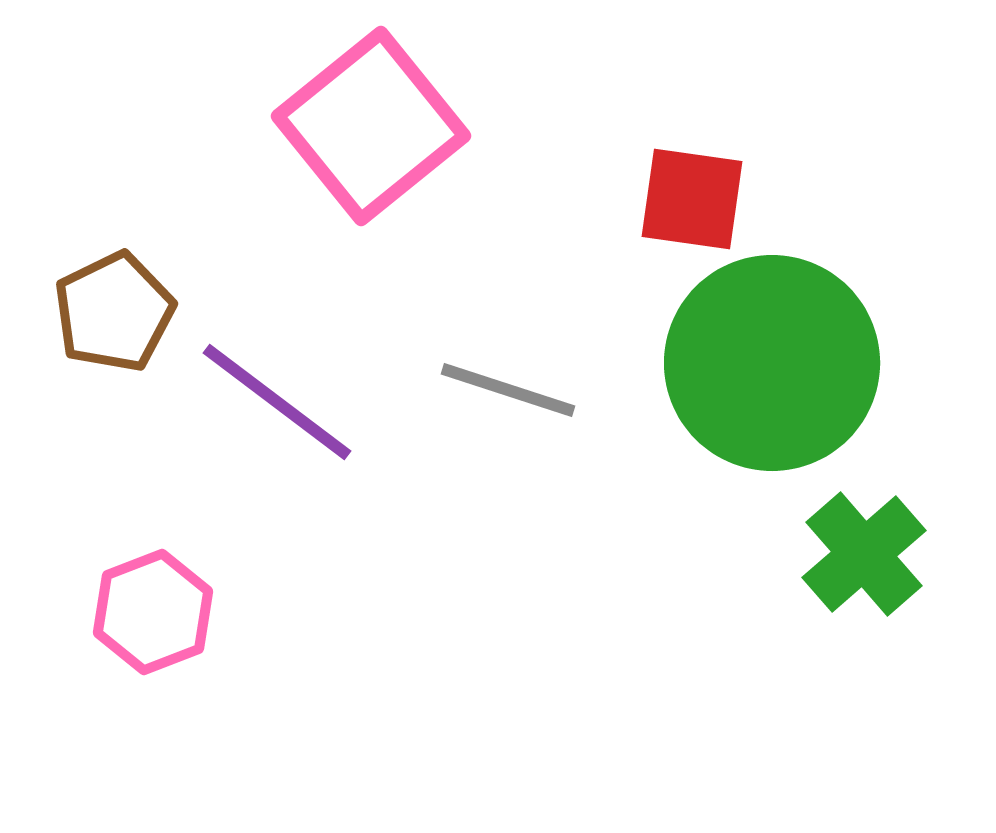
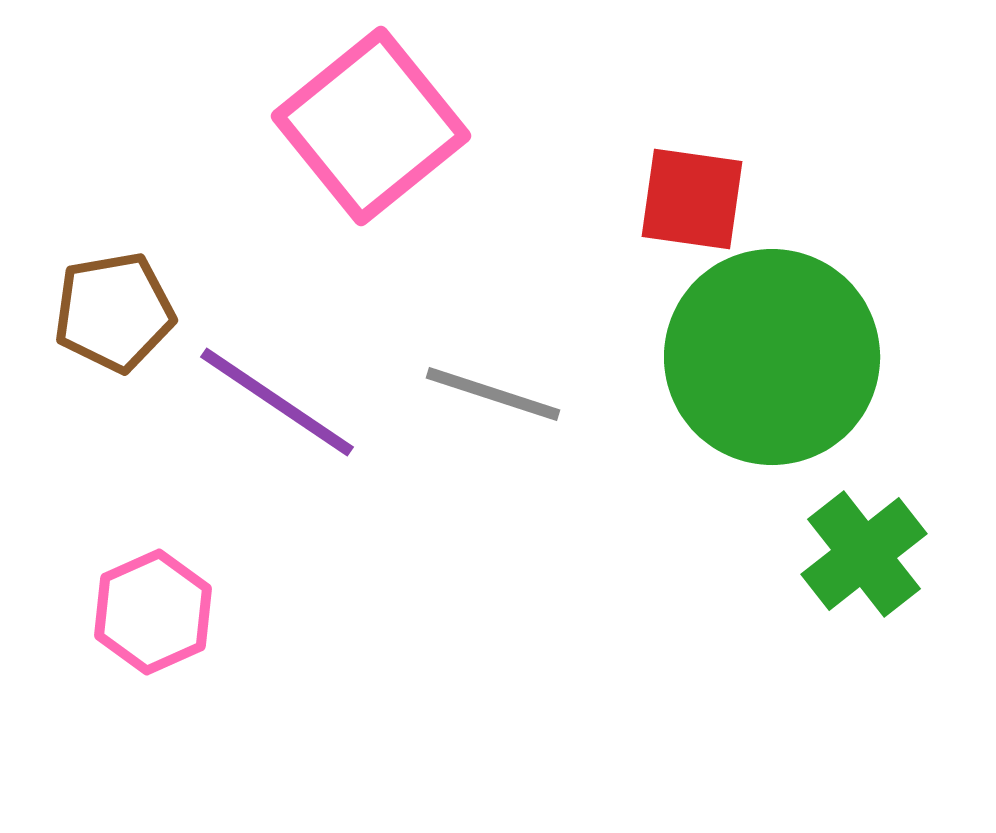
brown pentagon: rotated 16 degrees clockwise
green circle: moved 6 px up
gray line: moved 15 px left, 4 px down
purple line: rotated 3 degrees counterclockwise
green cross: rotated 3 degrees clockwise
pink hexagon: rotated 3 degrees counterclockwise
